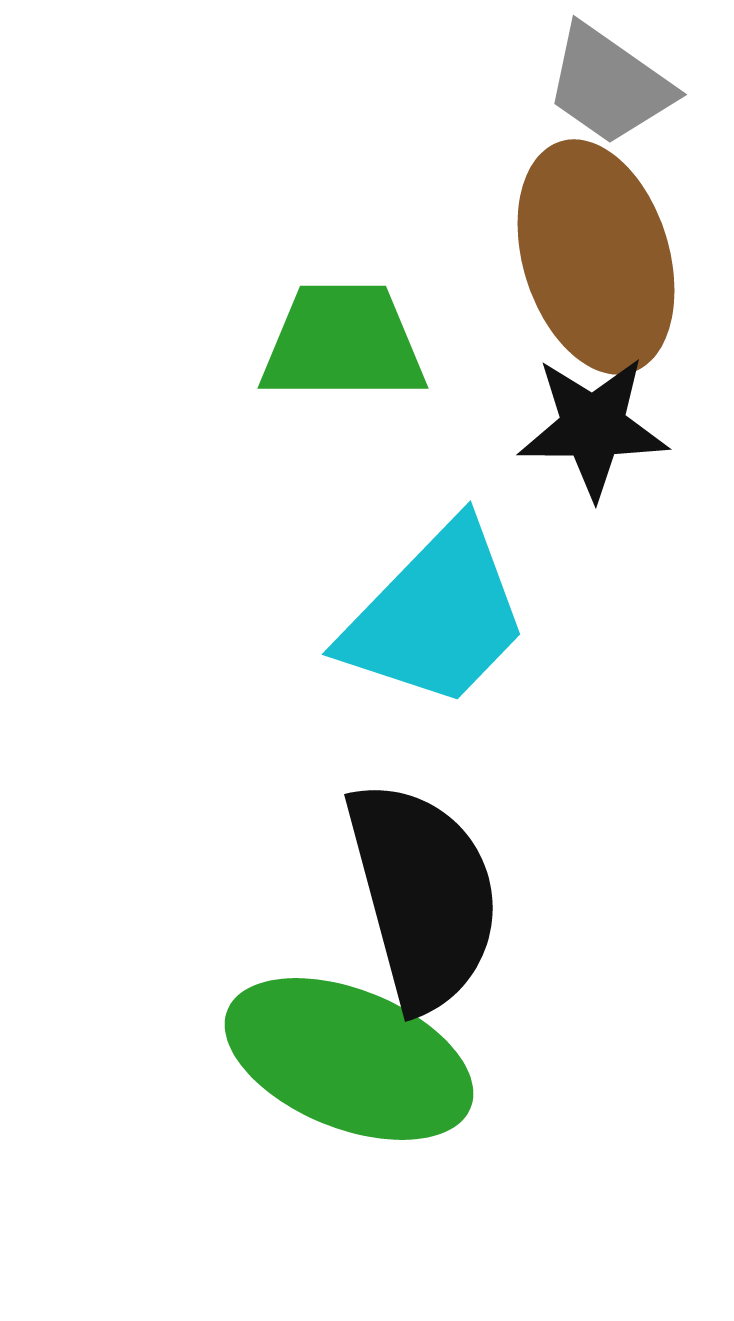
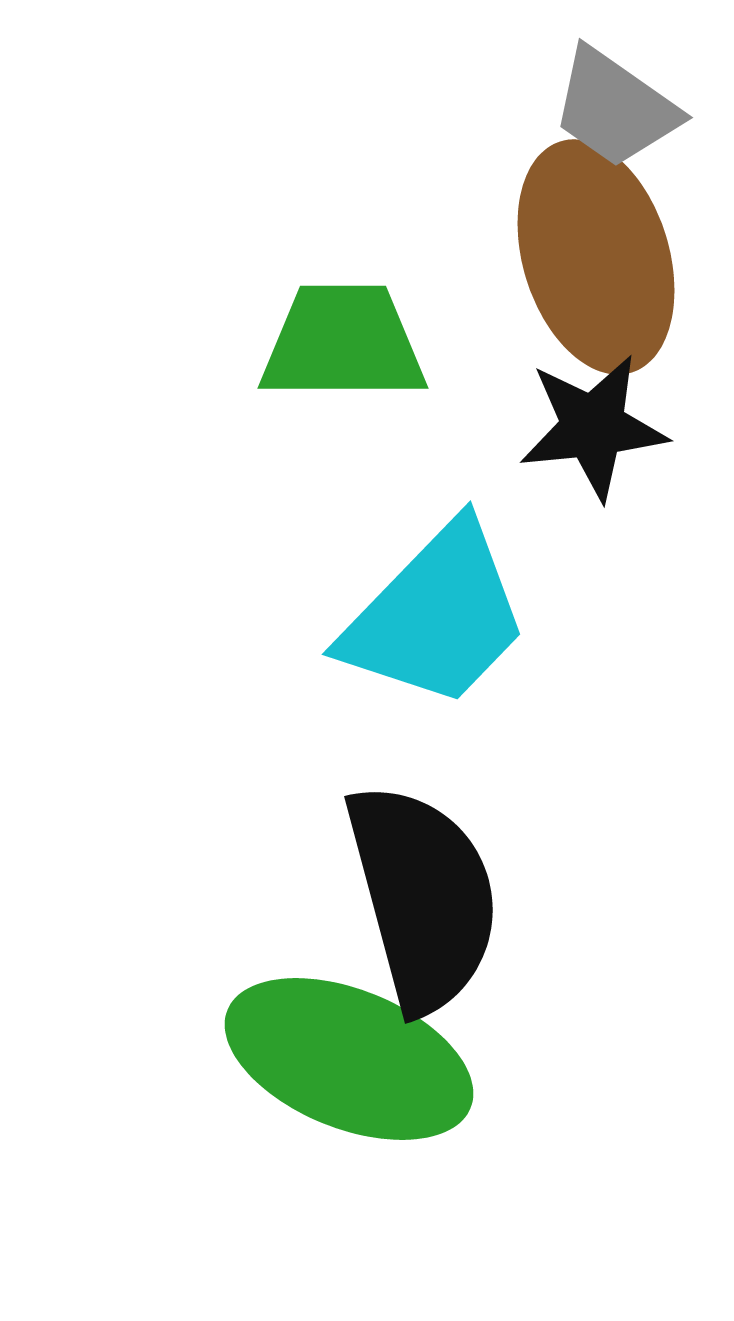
gray trapezoid: moved 6 px right, 23 px down
black star: rotated 6 degrees counterclockwise
black semicircle: moved 2 px down
